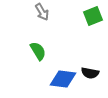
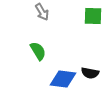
green square: rotated 24 degrees clockwise
